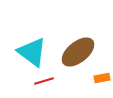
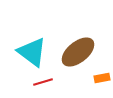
red line: moved 1 px left, 1 px down
